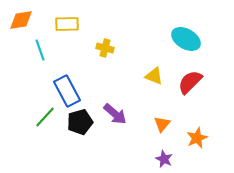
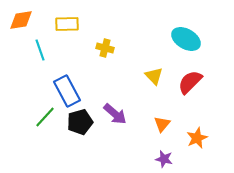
yellow triangle: rotated 24 degrees clockwise
purple star: rotated 12 degrees counterclockwise
